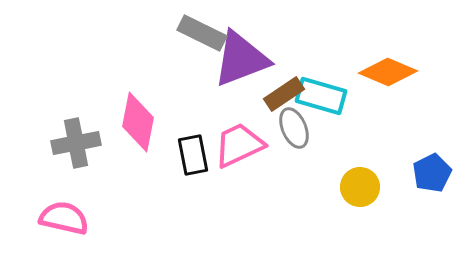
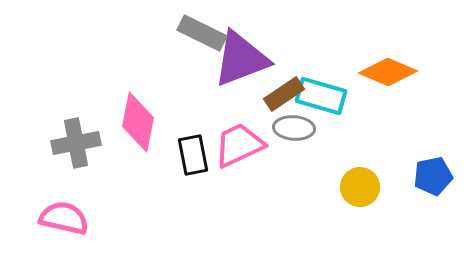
gray ellipse: rotated 63 degrees counterclockwise
blue pentagon: moved 1 px right, 3 px down; rotated 15 degrees clockwise
